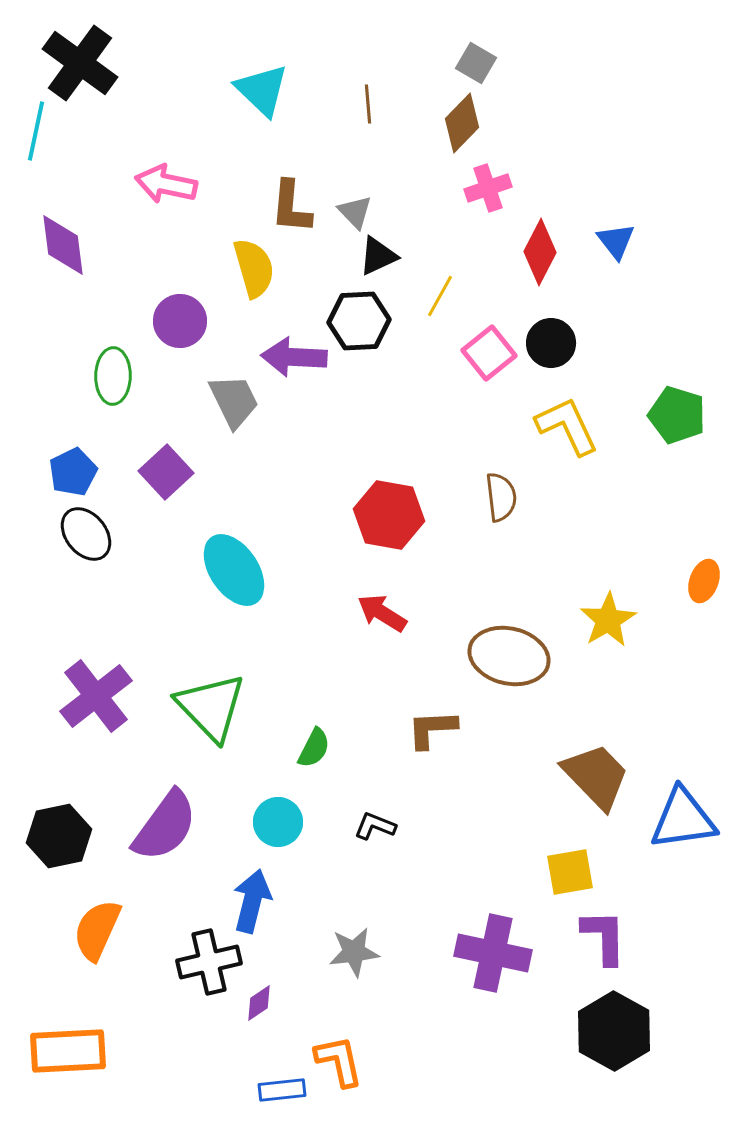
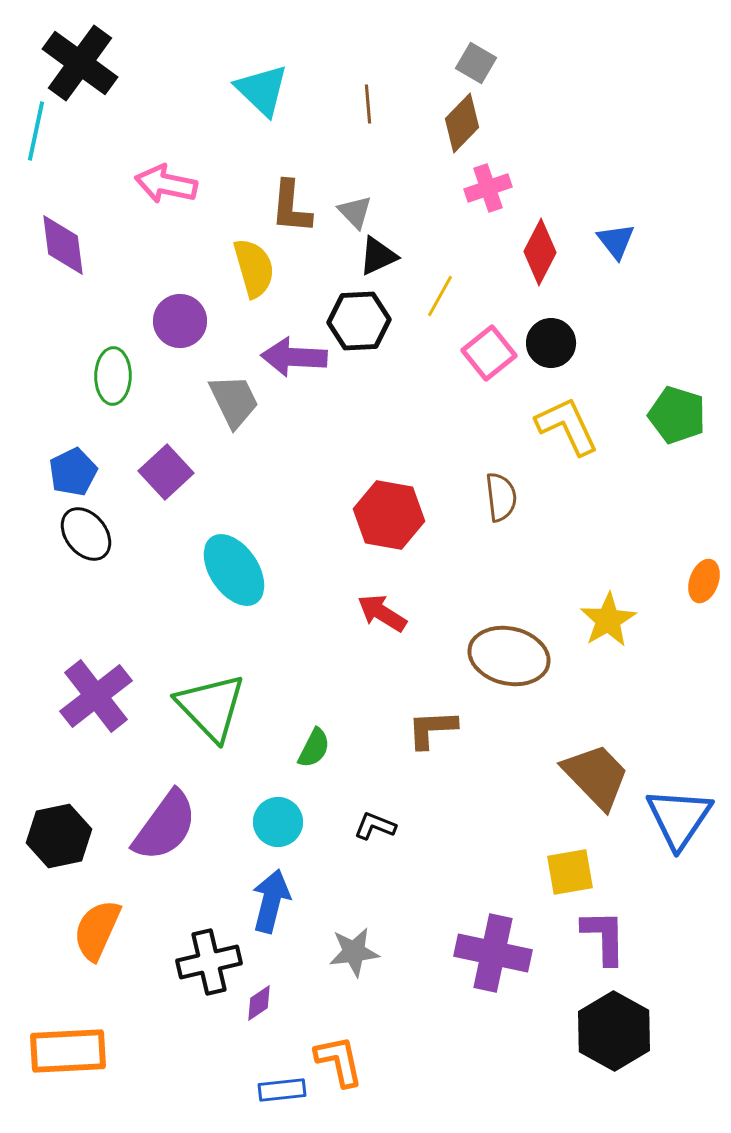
blue triangle at (683, 819): moved 4 px left, 1 px up; rotated 48 degrees counterclockwise
blue arrow at (252, 901): moved 19 px right
